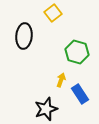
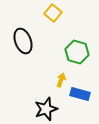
yellow square: rotated 12 degrees counterclockwise
black ellipse: moved 1 px left, 5 px down; rotated 25 degrees counterclockwise
blue rectangle: rotated 42 degrees counterclockwise
